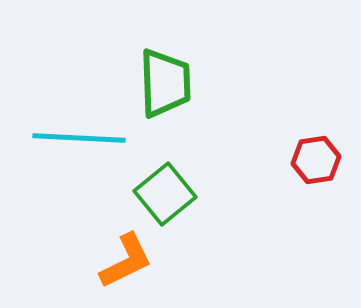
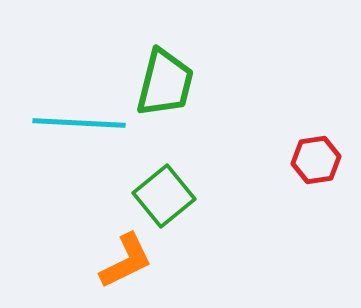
green trapezoid: rotated 16 degrees clockwise
cyan line: moved 15 px up
green square: moved 1 px left, 2 px down
